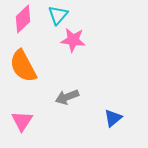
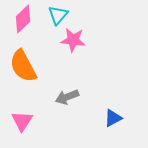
blue triangle: rotated 12 degrees clockwise
